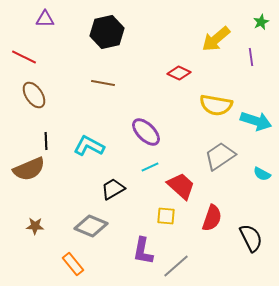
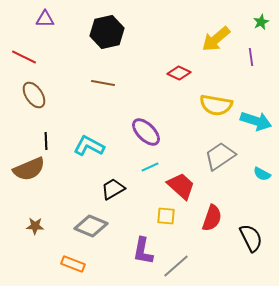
orange rectangle: rotated 30 degrees counterclockwise
